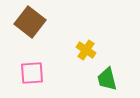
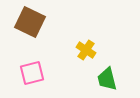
brown square: rotated 12 degrees counterclockwise
pink square: rotated 10 degrees counterclockwise
